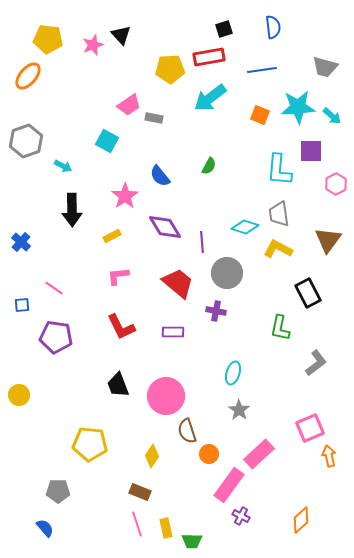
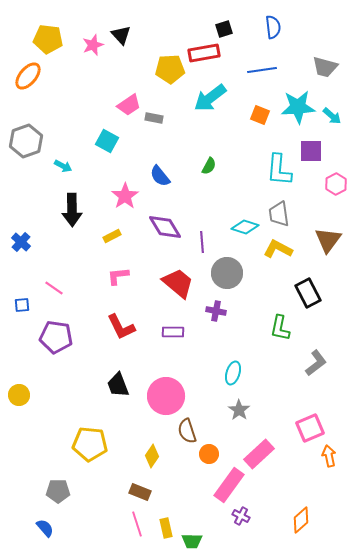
red rectangle at (209, 57): moved 5 px left, 4 px up
